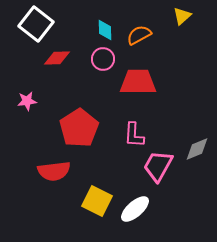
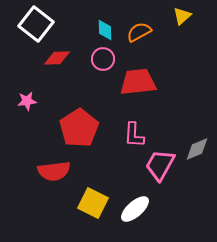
orange semicircle: moved 3 px up
red trapezoid: rotated 6 degrees counterclockwise
pink trapezoid: moved 2 px right, 1 px up
yellow square: moved 4 px left, 2 px down
